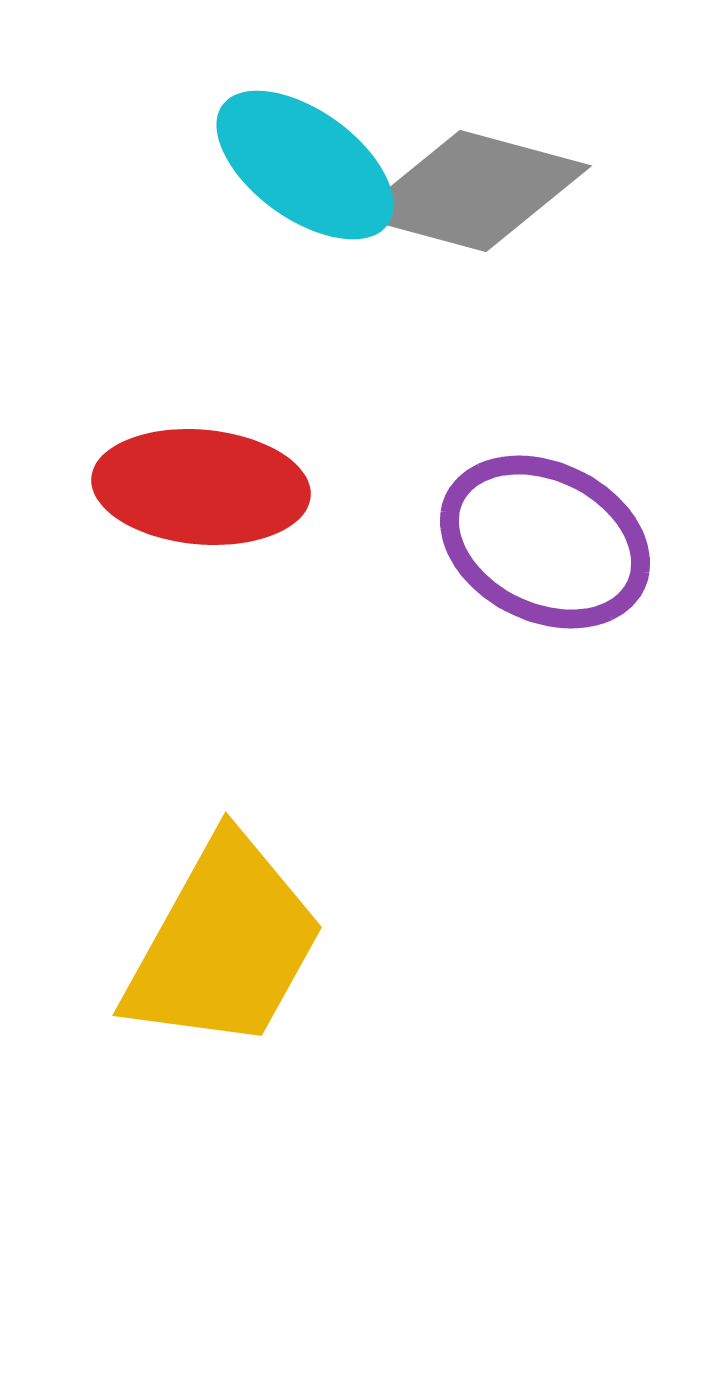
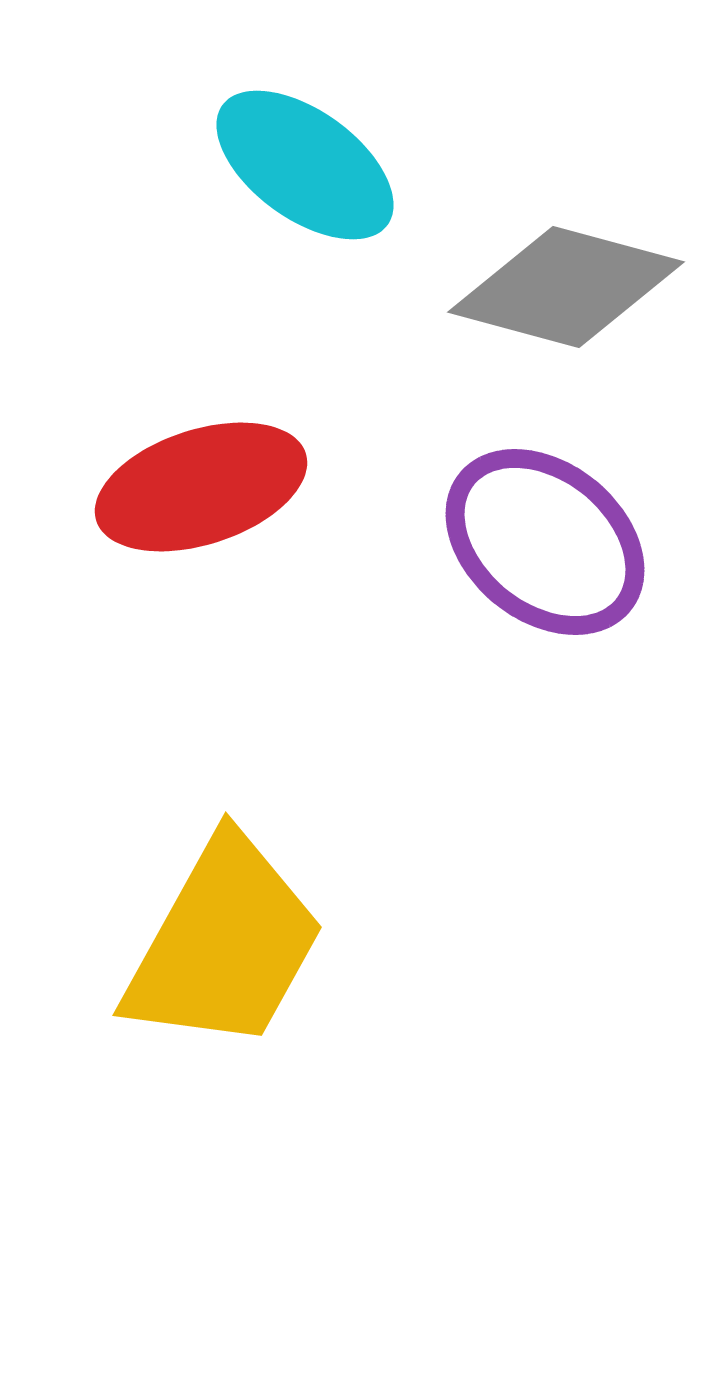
gray diamond: moved 93 px right, 96 px down
red ellipse: rotated 23 degrees counterclockwise
purple ellipse: rotated 13 degrees clockwise
